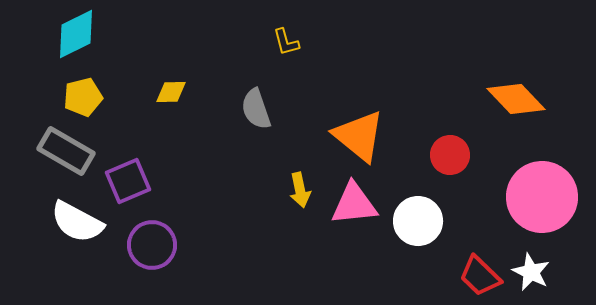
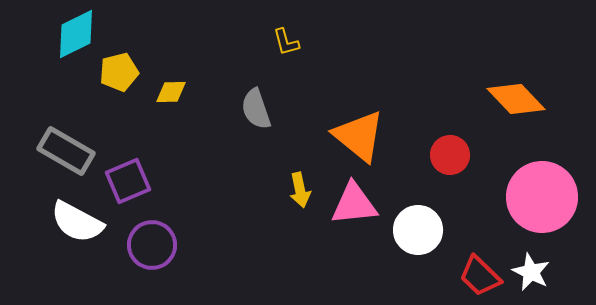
yellow pentagon: moved 36 px right, 25 px up
white circle: moved 9 px down
